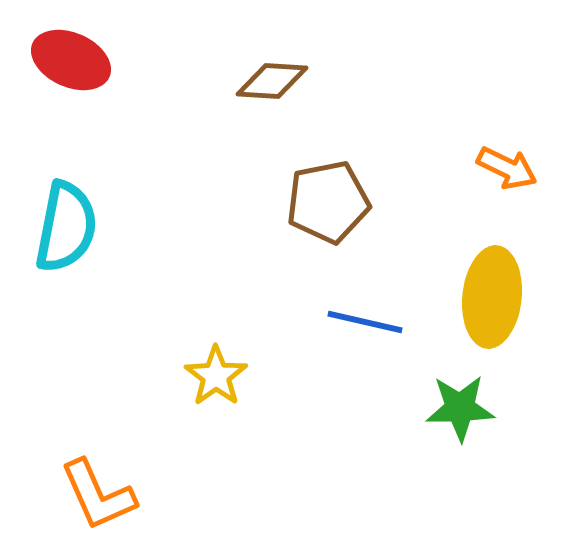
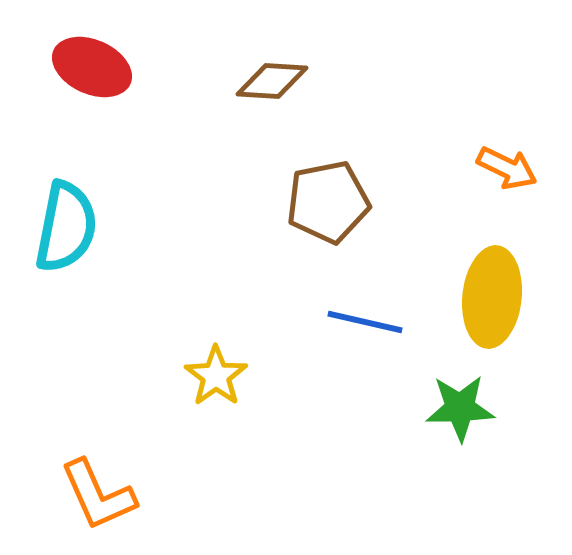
red ellipse: moved 21 px right, 7 px down
